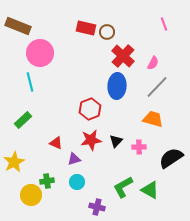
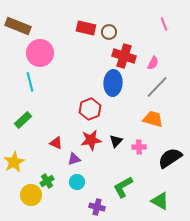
brown circle: moved 2 px right
red cross: moved 1 px right; rotated 25 degrees counterclockwise
blue ellipse: moved 4 px left, 3 px up
black semicircle: moved 1 px left
green cross: rotated 24 degrees counterclockwise
green triangle: moved 10 px right, 11 px down
